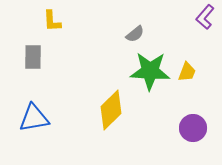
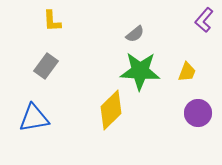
purple L-shape: moved 1 px left, 3 px down
gray rectangle: moved 13 px right, 9 px down; rotated 35 degrees clockwise
green star: moved 10 px left
purple circle: moved 5 px right, 15 px up
